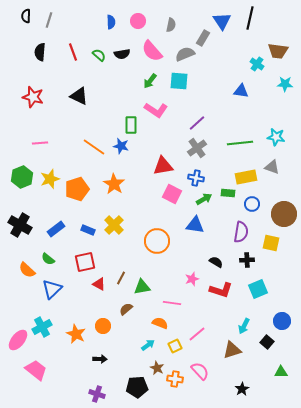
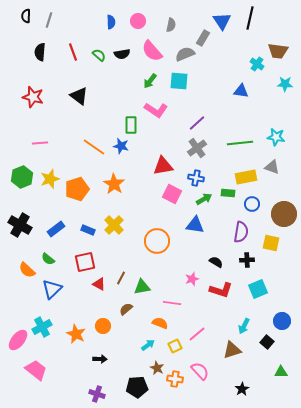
black triangle at (79, 96): rotated 12 degrees clockwise
